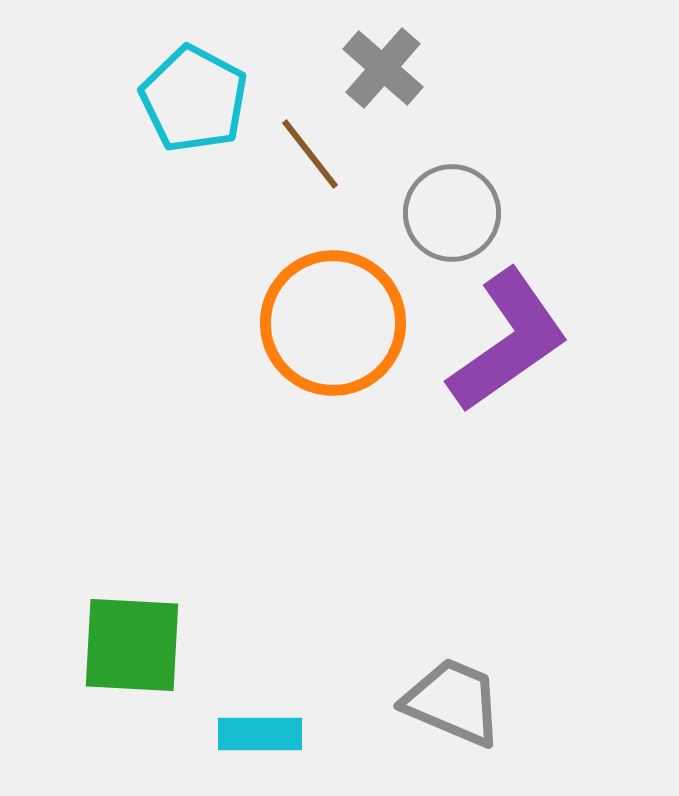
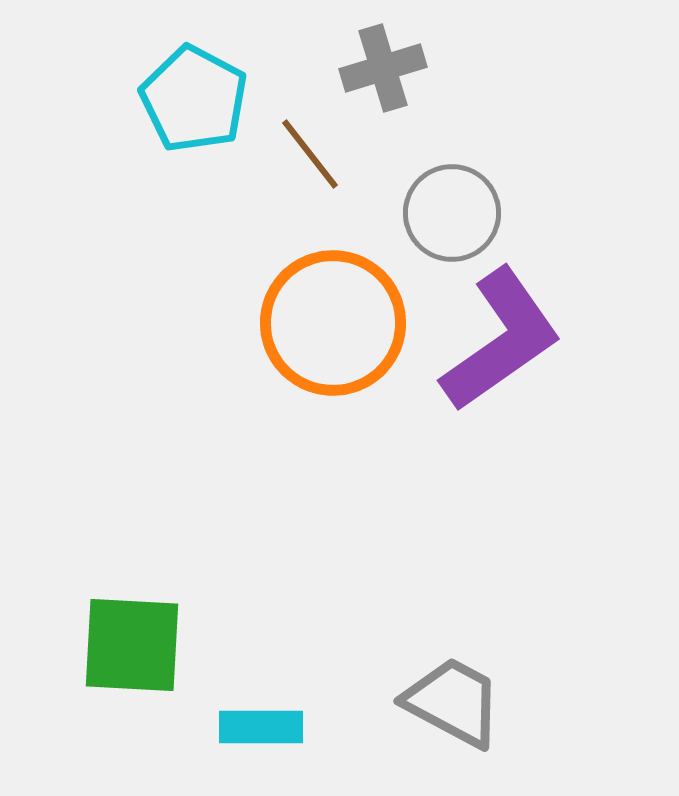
gray cross: rotated 32 degrees clockwise
purple L-shape: moved 7 px left, 1 px up
gray trapezoid: rotated 5 degrees clockwise
cyan rectangle: moved 1 px right, 7 px up
